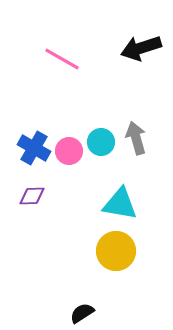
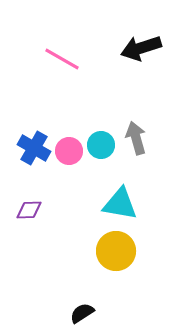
cyan circle: moved 3 px down
purple diamond: moved 3 px left, 14 px down
